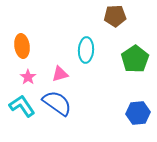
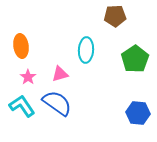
orange ellipse: moved 1 px left
blue hexagon: rotated 10 degrees clockwise
